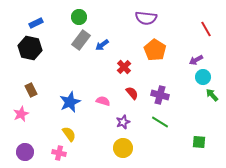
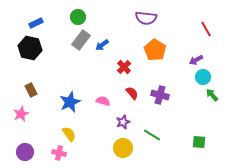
green circle: moved 1 px left
green line: moved 8 px left, 13 px down
